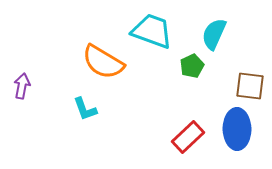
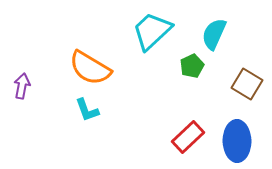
cyan trapezoid: rotated 63 degrees counterclockwise
orange semicircle: moved 13 px left, 6 px down
brown square: moved 3 px left, 2 px up; rotated 24 degrees clockwise
cyan L-shape: moved 2 px right, 1 px down
blue ellipse: moved 12 px down
